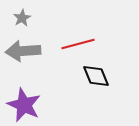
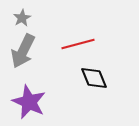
gray arrow: rotated 60 degrees counterclockwise
black diamond: moved 2 px left, 2 px down
purple star: moved 5 px right, 3 px up
